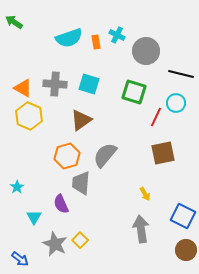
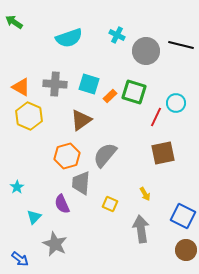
orange rectangle: moved 14 px right, 54 px down; rotated 56 degrees clockwise
black line: moved 29 px up
orange triangle: moved 2 px left, 1 px up
purple semicircle: moved 1 px right
cyan triangle: rotated 14 degrees clockwise
yellow square: moved 30 px right, 36 px up; rotated 21 degrees counterclockwise
